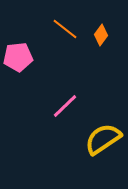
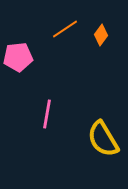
orange line: rotated 72 degrees counterclockwise
pink line: moved 18 px left, 8 px down; rotated 36 degrees counterclockwise
yellow semicircle: rotated 87 degrees counterclockwise
